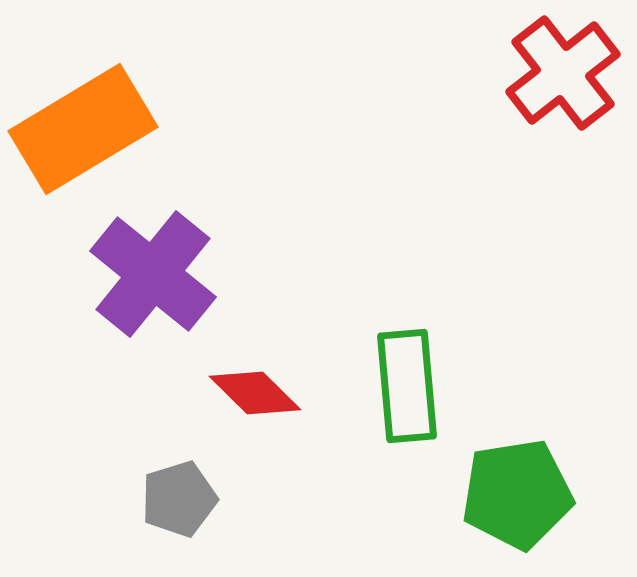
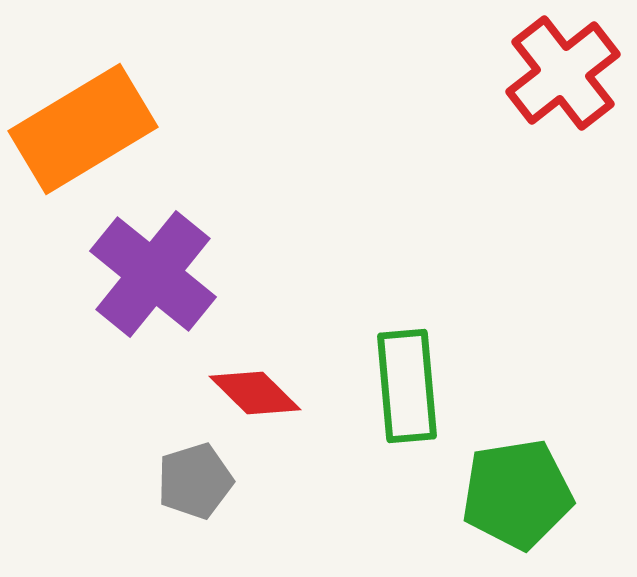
gray pentagon: moved 16 px right, 18 px up
